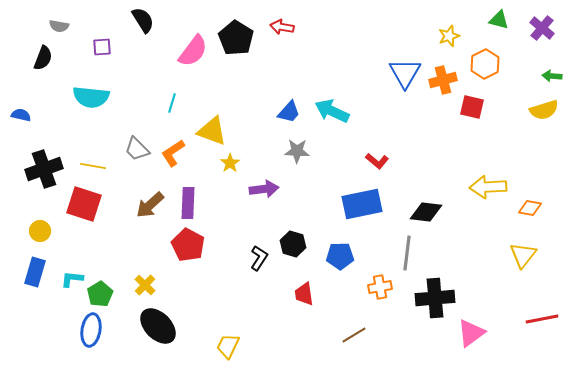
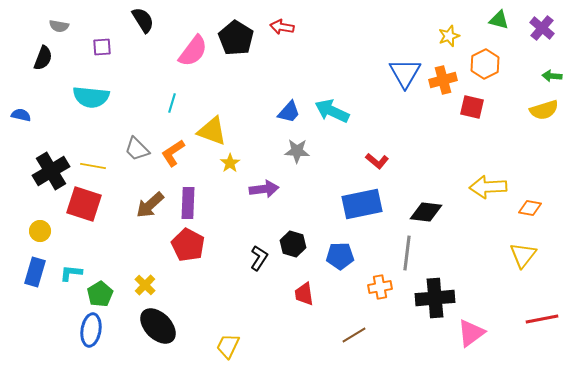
black cross at (44, 169): moved 7 px right, 2 px down; rotated 12 degrees counterclockwise
cyan L-shape at (72, 279): moved 1 px left, 6 px up
